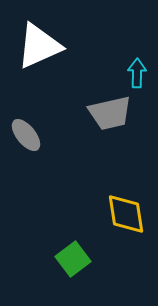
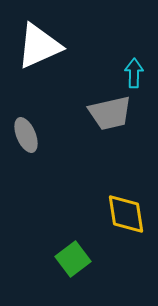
cyan arrow: moved 3 px left
gray ellipse: rotated 16 degrees clockwise
